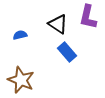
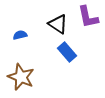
purple L-shape: rotated 25 degrees counterclockwise
brown star: moved 3 px up
